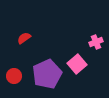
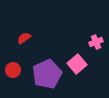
red circle: moved 1 px left, 6 px up
